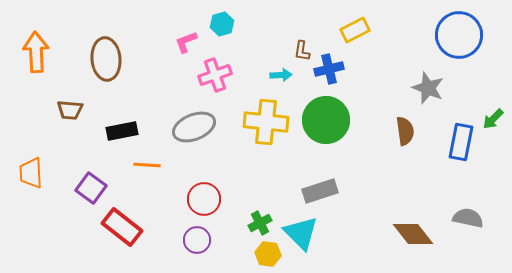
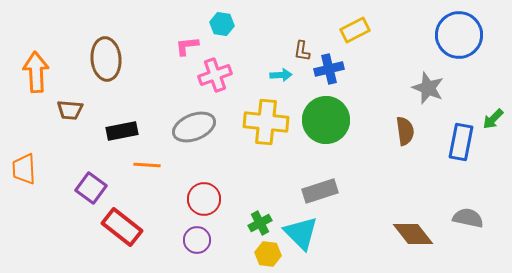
cyan hexagon: rotated 25 degrees clockwise
pink L-shape: moved 1 px right, 4 px down; rotated 15 degrees clockwise
orange arrow: moved 20 px down
orange trapezoid: moved 7 px left, 4 px up
